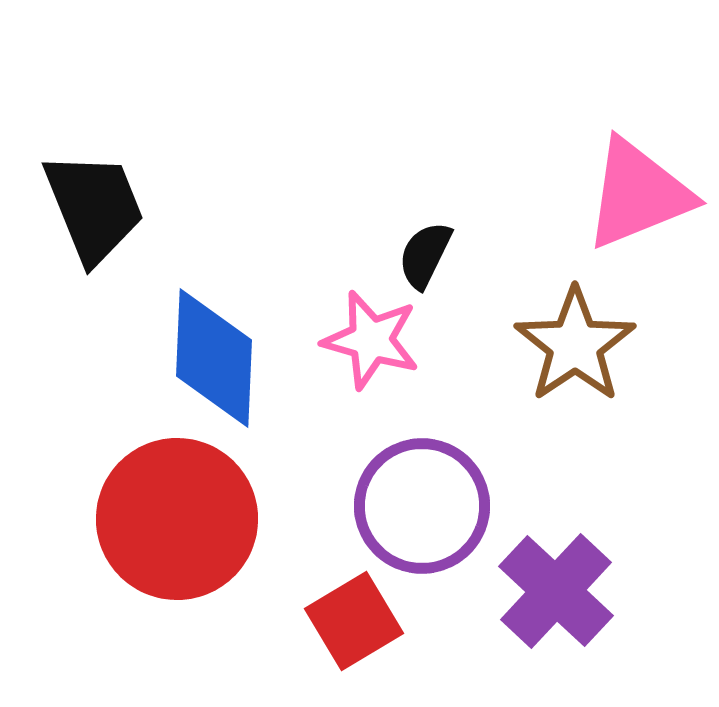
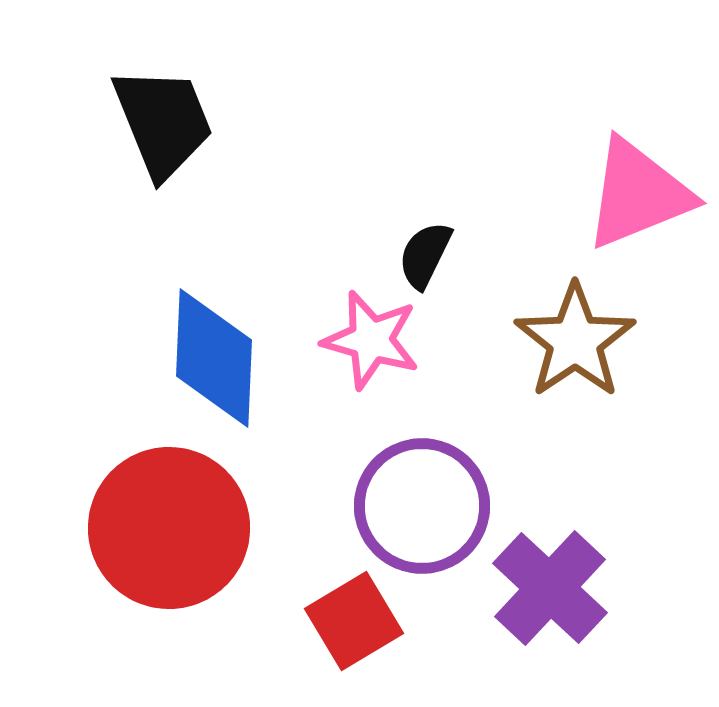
black trapezoid: moved 69 px right, 85 px up
brown star: moved 4 px up
red circle: moved 8 px left, 9 px down
purple cross: moved 6 px left, 3 px up
